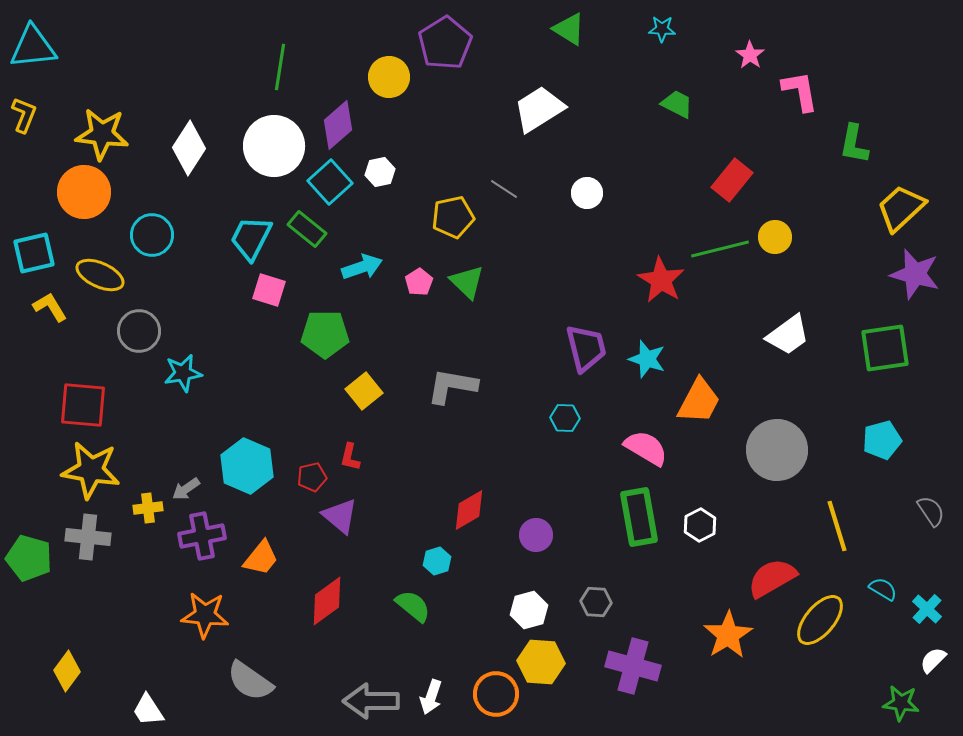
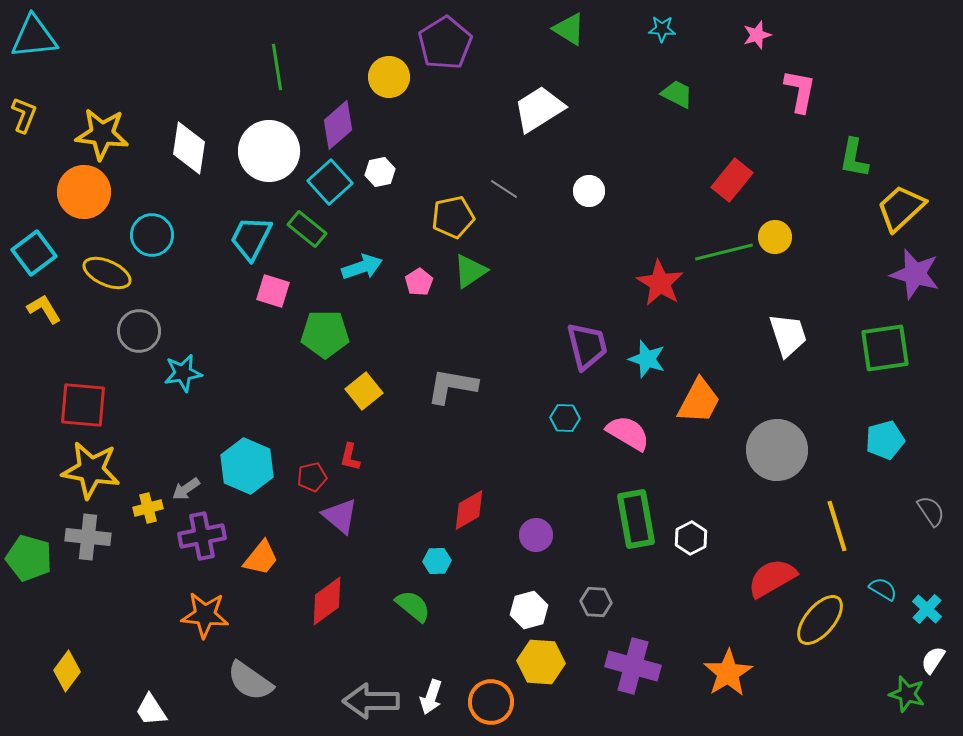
cyan triangle at (33, 47): moved 1 px right, 10 px up
pink star at (750, 55): moved 7 px right, 20 px up; rotated 20 degrees clockwise
green line at (280, 67): moved 3 px left; rotated 18 degrees counterclockwise
pink L-shape at (800, 91): rotated 21 degrees clockwise
green trapezoid at (677, 104): moved 10 px up
green L-shape at (854, 144): moved 14 px down
white circle at (274, 146): moved 5 px left, 5 px down
white diamond at (189, 148): rotated 24 degrees counterclockwise
white circle at (587, 193): moved 2 px right, 2 px up
green line at (720, 249): moved 4 px right, 3 px down
cyan square at (34, 253): rotated 24 degrees counterclockwise
yellow ellipse at (100, 275): moved 7 px right, 2 px up
red star at (661, 280): moved 1 px left, 3 px down
green triangle at (467, 282): moved 3 px right, 11 px up; rotated 42 degrees clockwise
pink square at (269, 290): moved 4 px right, 1 px down
yellow L-shape at (50, 307): moved 6 px left, 2 px down
white trapezoid at (788, 335): rotated 72 degrees counterclockwise
purple trapezoid at (586, 348): moved 1 px right, 2 px up
cyan pentagon at (882, 440): moved 3 px right
pink semicircle at (646, 448): moved 18 px left, 15 px up
yellow cross at (148, 508): rotated 8 degrees counterclockwise
green rectangle at (639, 517): moved 3 px left, 2 px down
white hexagon at (700, 525): moved 9 px left, 13 px down
cyan hexagon at (437, 561): rotated 16 degrees clockwise
orange star at (728, 635): moved 38 px down
white semicircle at (933, 660): rotated 12 degrees counterclockwise
orange circle at (496, 694): moved 5 px left, 8 px down
green star at (901, 703): moved 6 px right, 9 px up; rotated 9 degrees clockwise
white trapezoid at (148, 710): moved 3 px right
